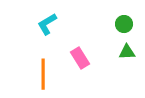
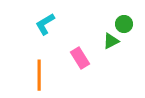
cyan L-shape: moved 2 px left
green triangle: moved 16 px left, 11 px up; rotated 24 degrees counterclockwise
orange line: moved 4 px left, 1 px down
